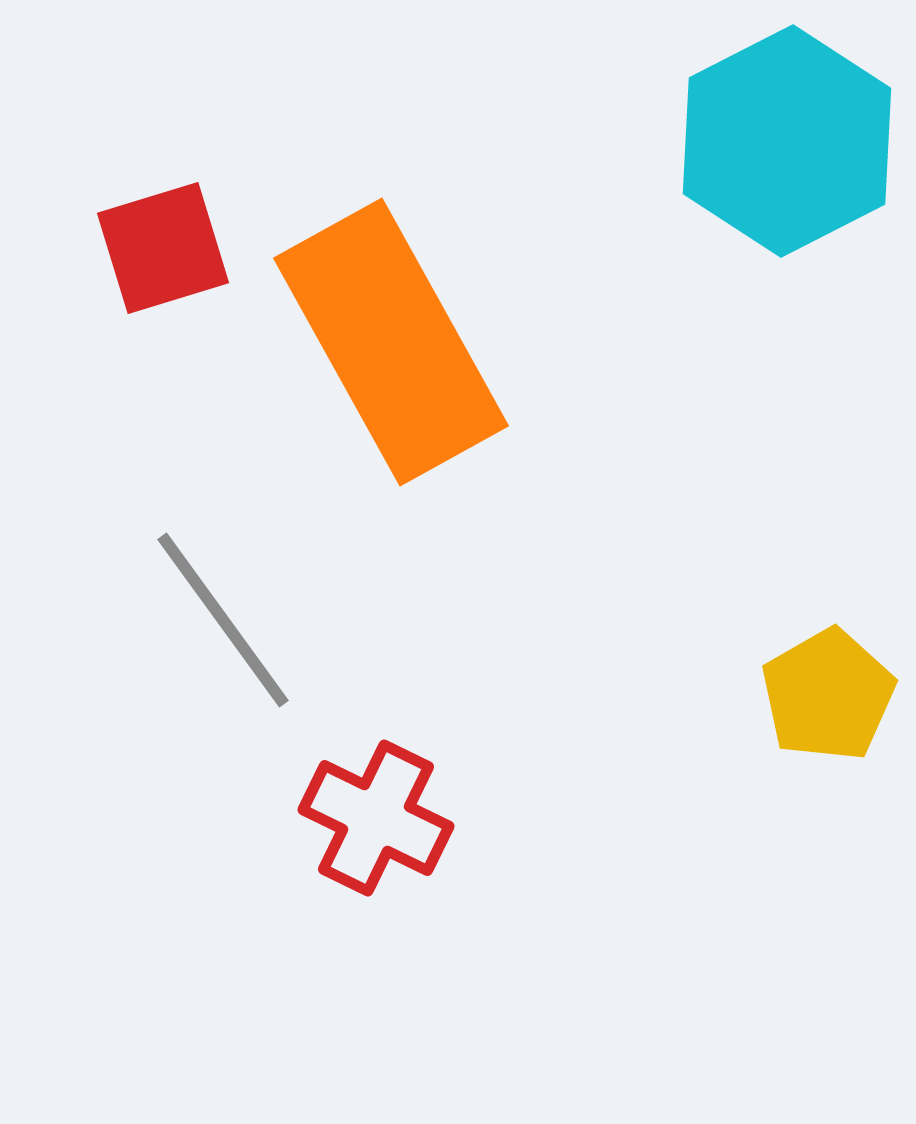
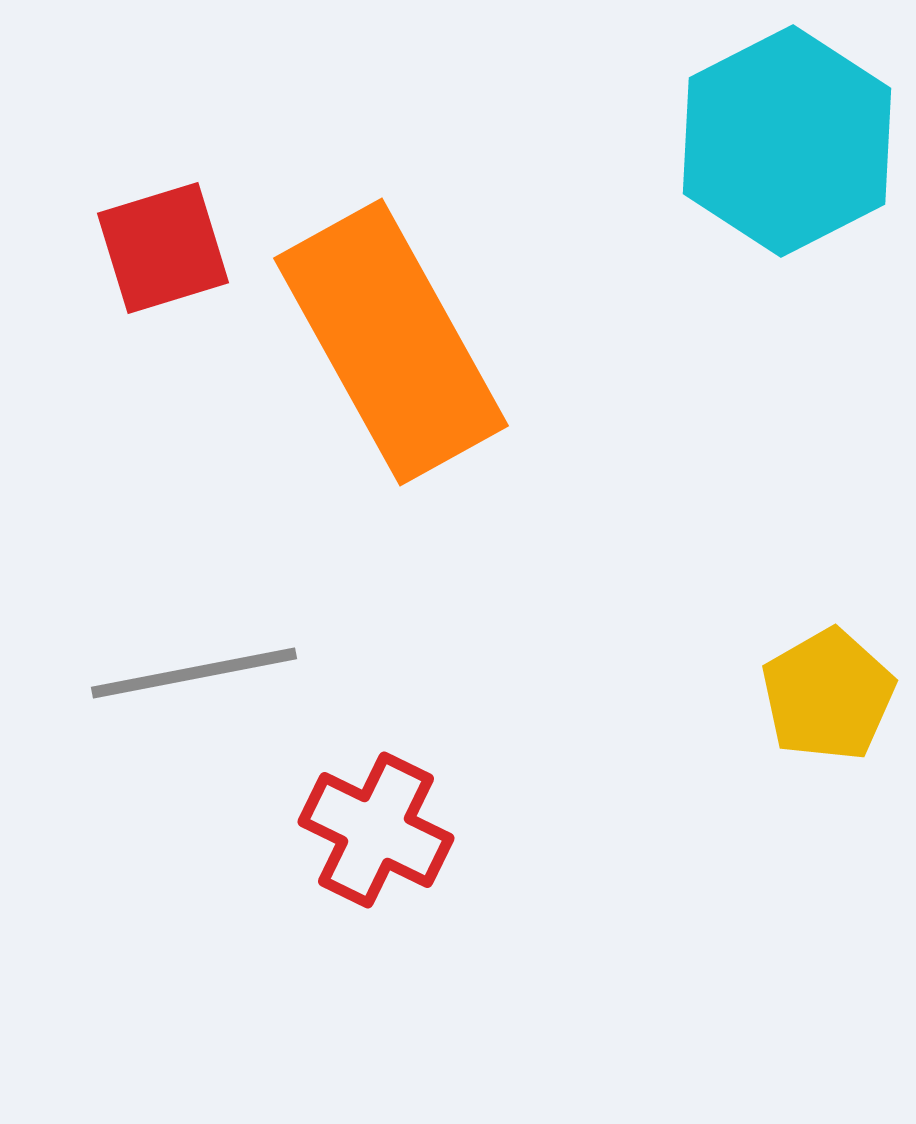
gray line: moved 29 px left, 53 px down; rotated 65 degrees counterclockwise
red cross: moved 12 px down
